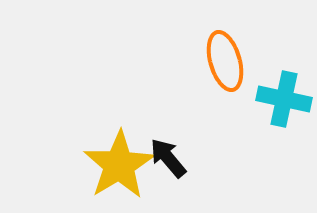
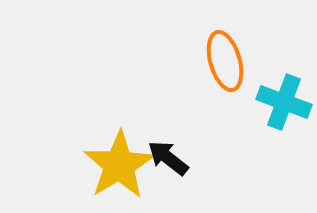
cyan cross: moved 3 px down; rotated 8 degrees clockwise
black arrow: rotated 12 degrees counterclockwise
